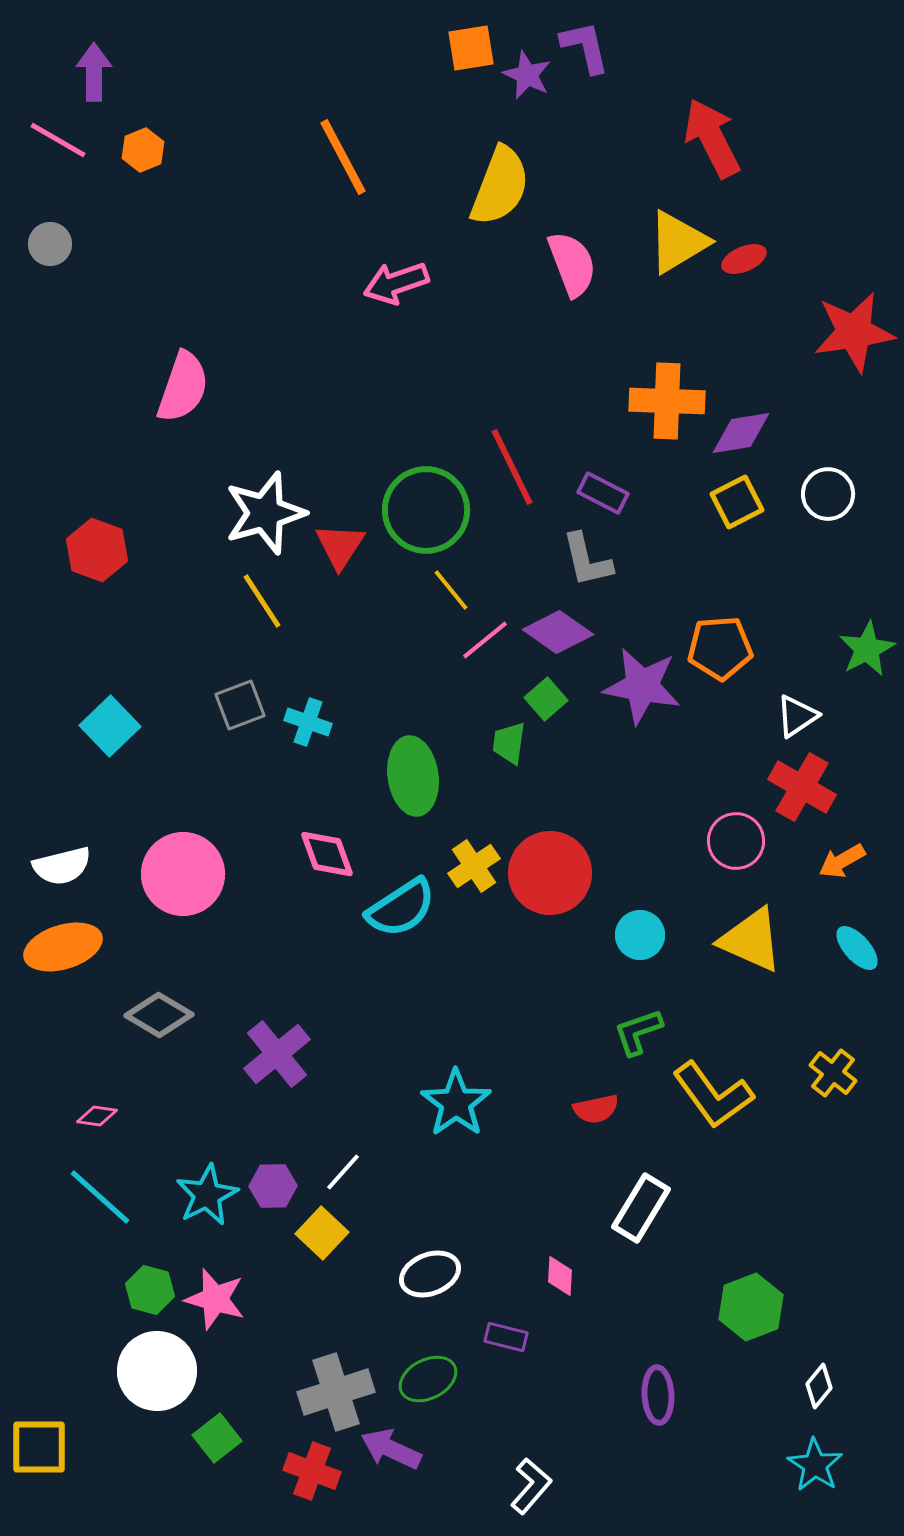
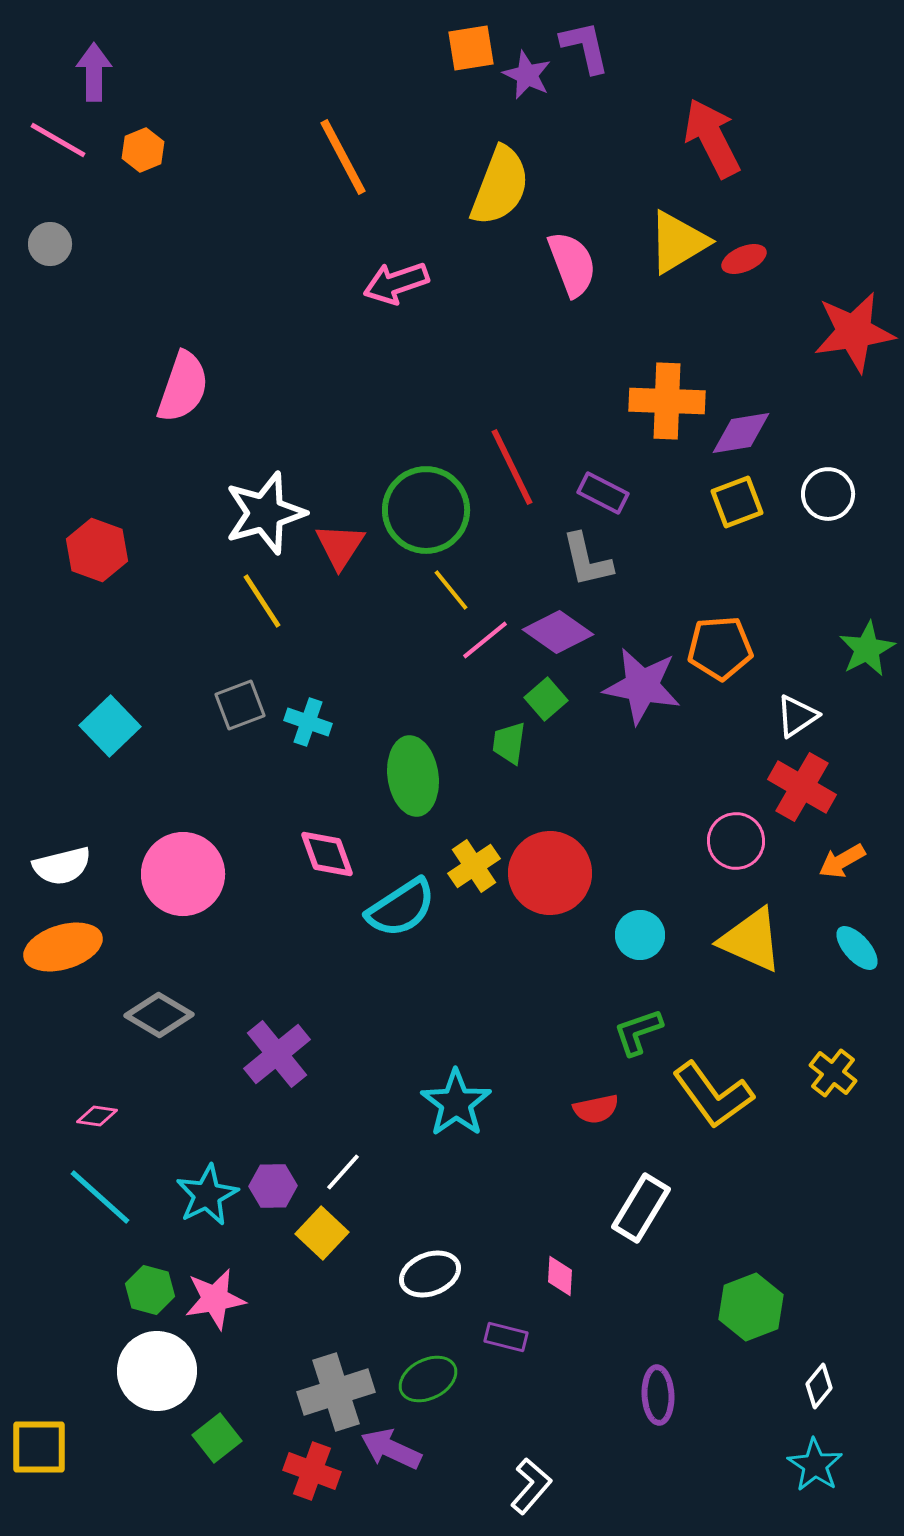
yellow square at (737, 502): rotated 6 degrees clockwise
pink star at (215, 1299): rotated 26 degrees counterclockwise
